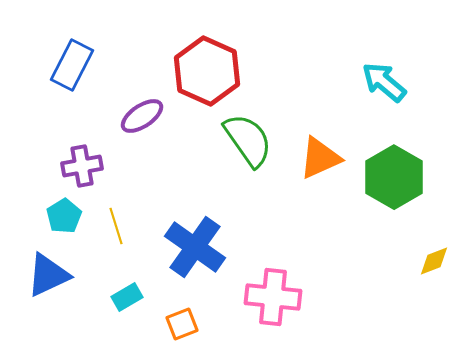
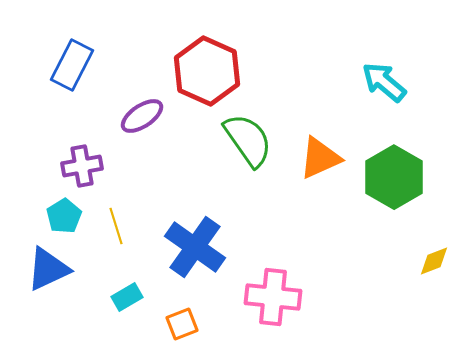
blue triangle: moved 6 px up
